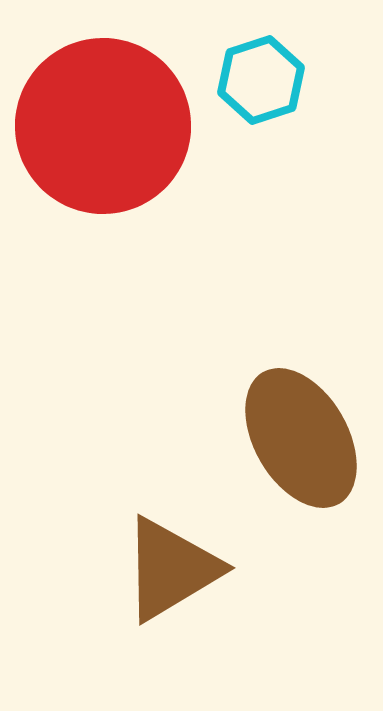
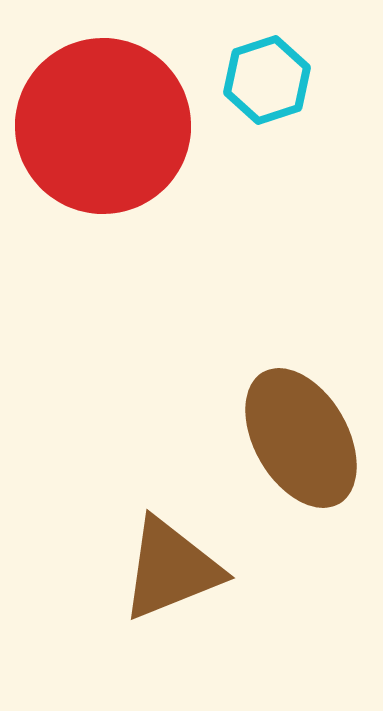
cyan hexagon: moved 6 px right
brown triangle: rotated 9 degrees clockwise
